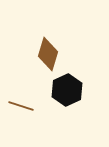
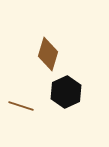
black hexagon: moved 1 px left, 2 px down
